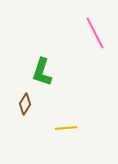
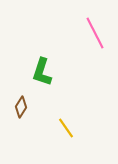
brown diamond: moved 4 px left, 3 px down
yellow line: rotated 60 degrees clockwise
